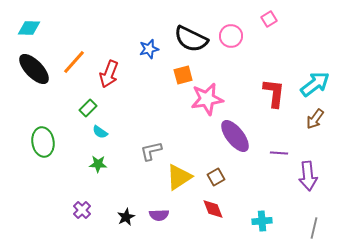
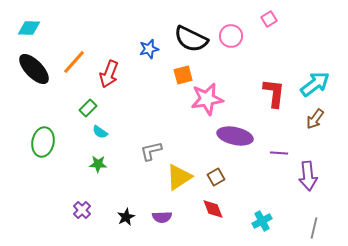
purple ellipse: rotated 40 degrees counterclockwise
green ellipse: rotated 20 degrees clockwise
purple semicircle: moved 3 px right, 2 px down
cyan cross: rotated 24 degrees counterclockwise
